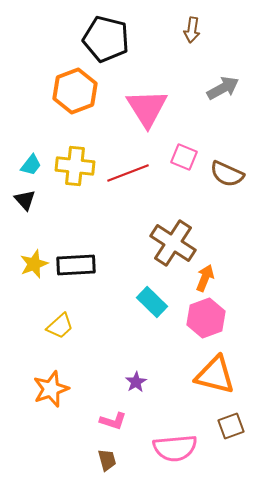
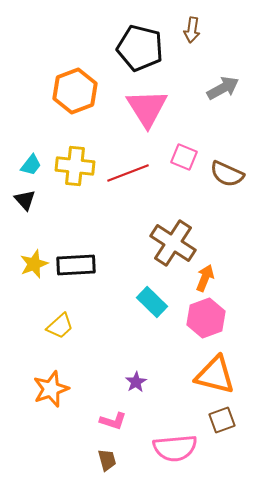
black pentagon: moved 34 px right, 9 px down
brown square: moved 9 px left, 6 px up
